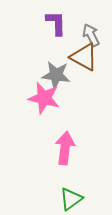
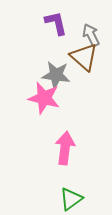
purple L-shape: rotated 12 degrees counterclockwise
brown triangle: rotated 12 degrees clockwise
